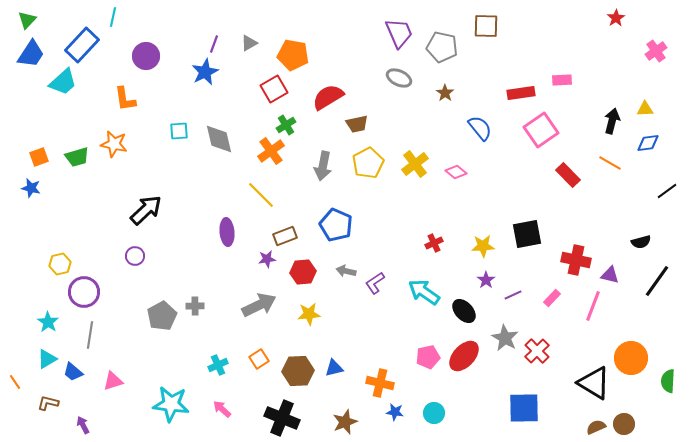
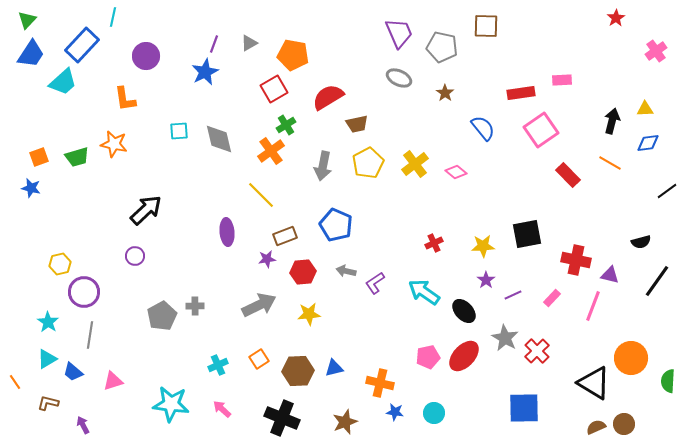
blue semicircle at (480, 128): moved 3 px right
